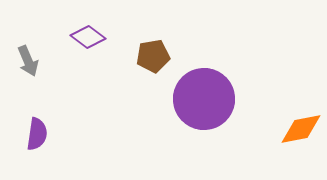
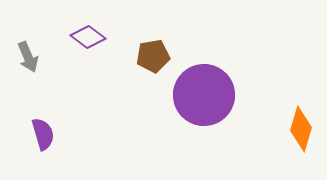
gray arrow: moved 4 px up
purple circle: moved 4 px up
orange diamond: rotated 63 degrees counterclockwise
purple semicircle: moved 6 px right; rotated 24 degrees counterclockwise
